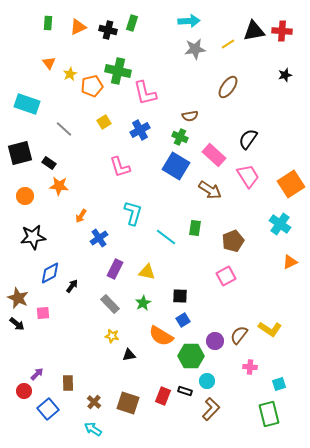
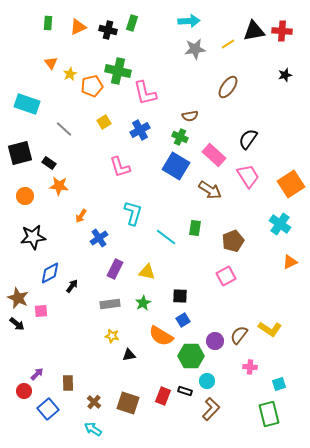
orange triangle at (49, 63): moved 2 px right
gray rectangle at (110, 304): rotated 54 degrees counterclockwise
pink square at (43, 313): moved 2 px left, 2 px up
